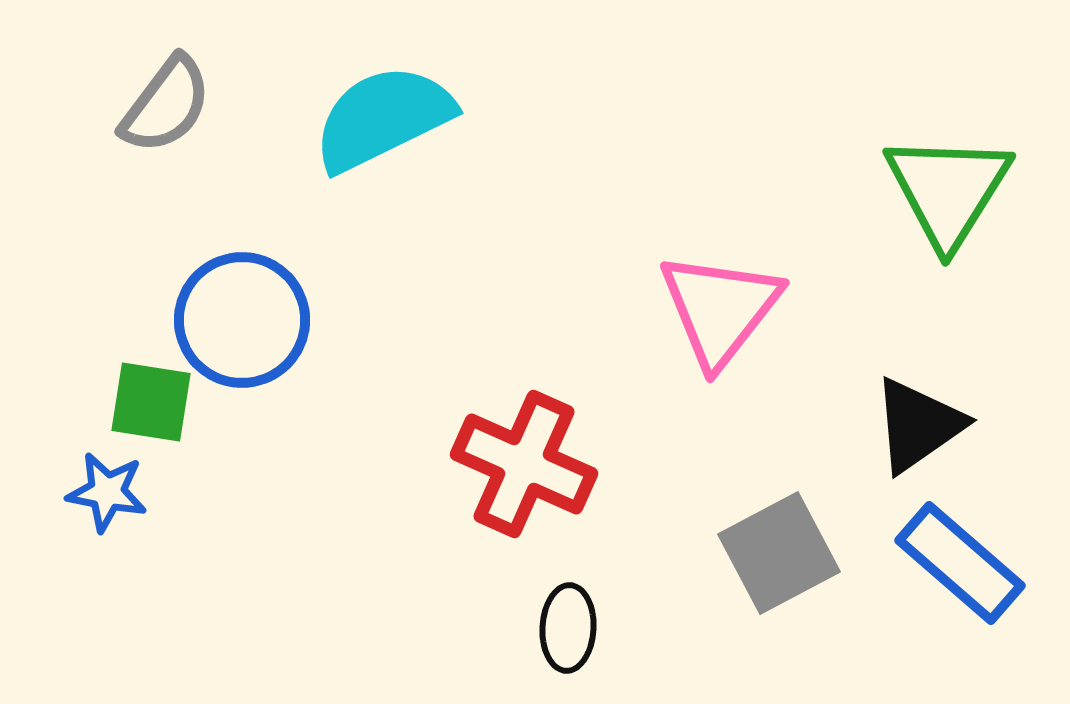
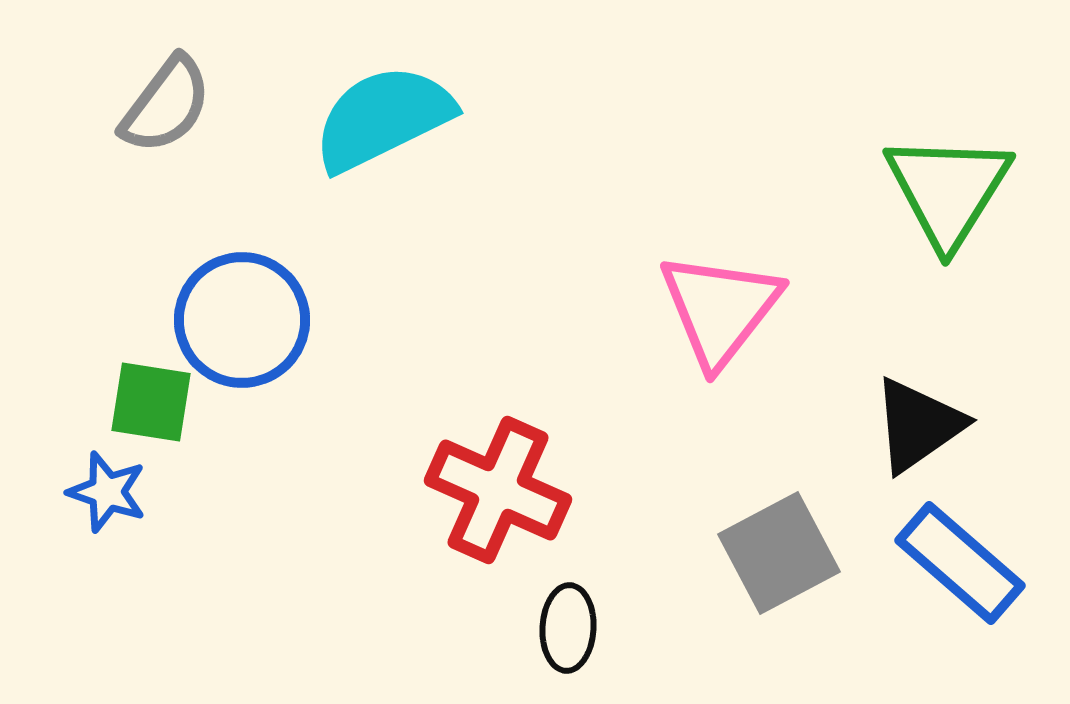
red cross: moved 26 px left, 26 px down
blue star: rotated 8 degrees clockwise
